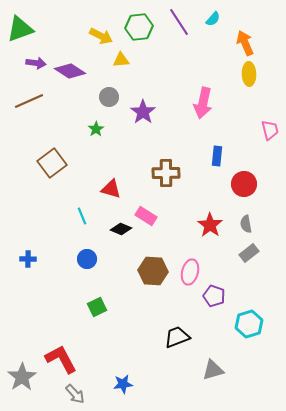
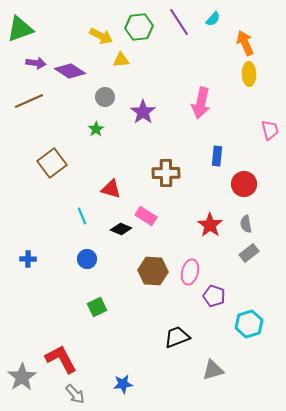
gray circle: moved 4 px left
pink arrow: moved 2 px left
